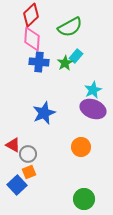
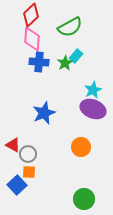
orange square: rotated 24 degrees clockwise
